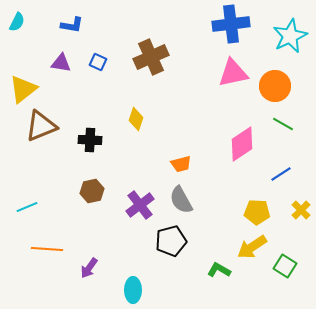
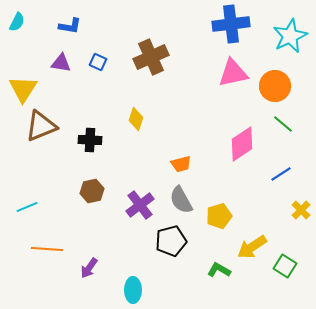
blue L-shape: moved 2 px left, 1 px down
yellow triangle: rotated 20 degrees counterclockwise
green line: rotated 10 degrees clockwise
yellow pentagon: moved 38 px left, 4 px down; rotated 20 degrees counterclockwise
